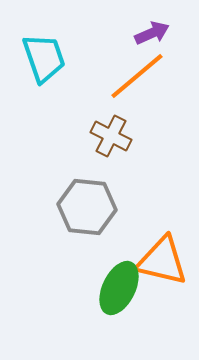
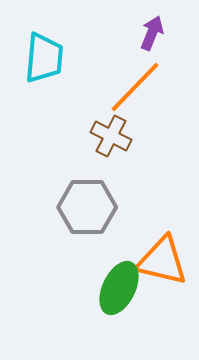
purple arrow: rotated 44 degrees counterclockwise
cyan trapezoid: rotated 24 degrees clockwise
orange line: moved 2 px left, 11 px down; rotated 6 degrees counterclockwise
gray hexagon: rotated 6 degrees counterclockwise
